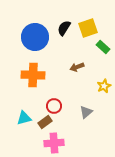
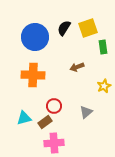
green rectangle: rotated 40 degrees clockwise
